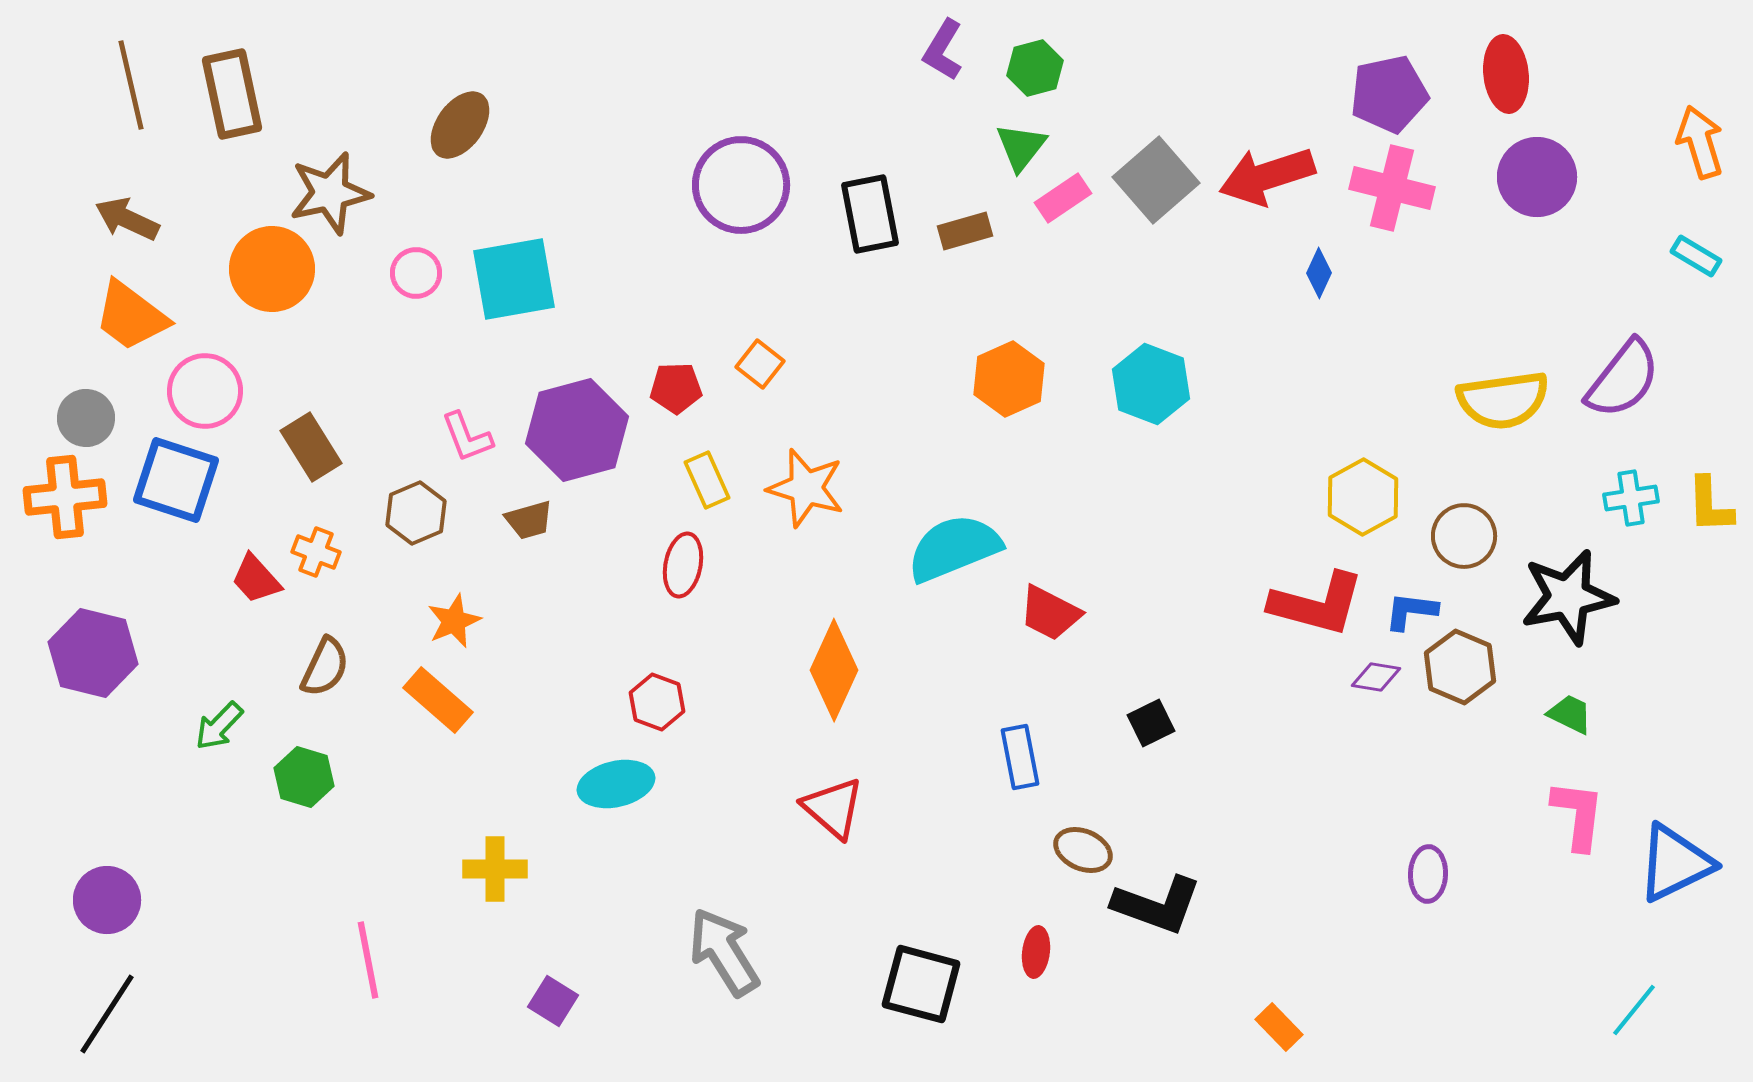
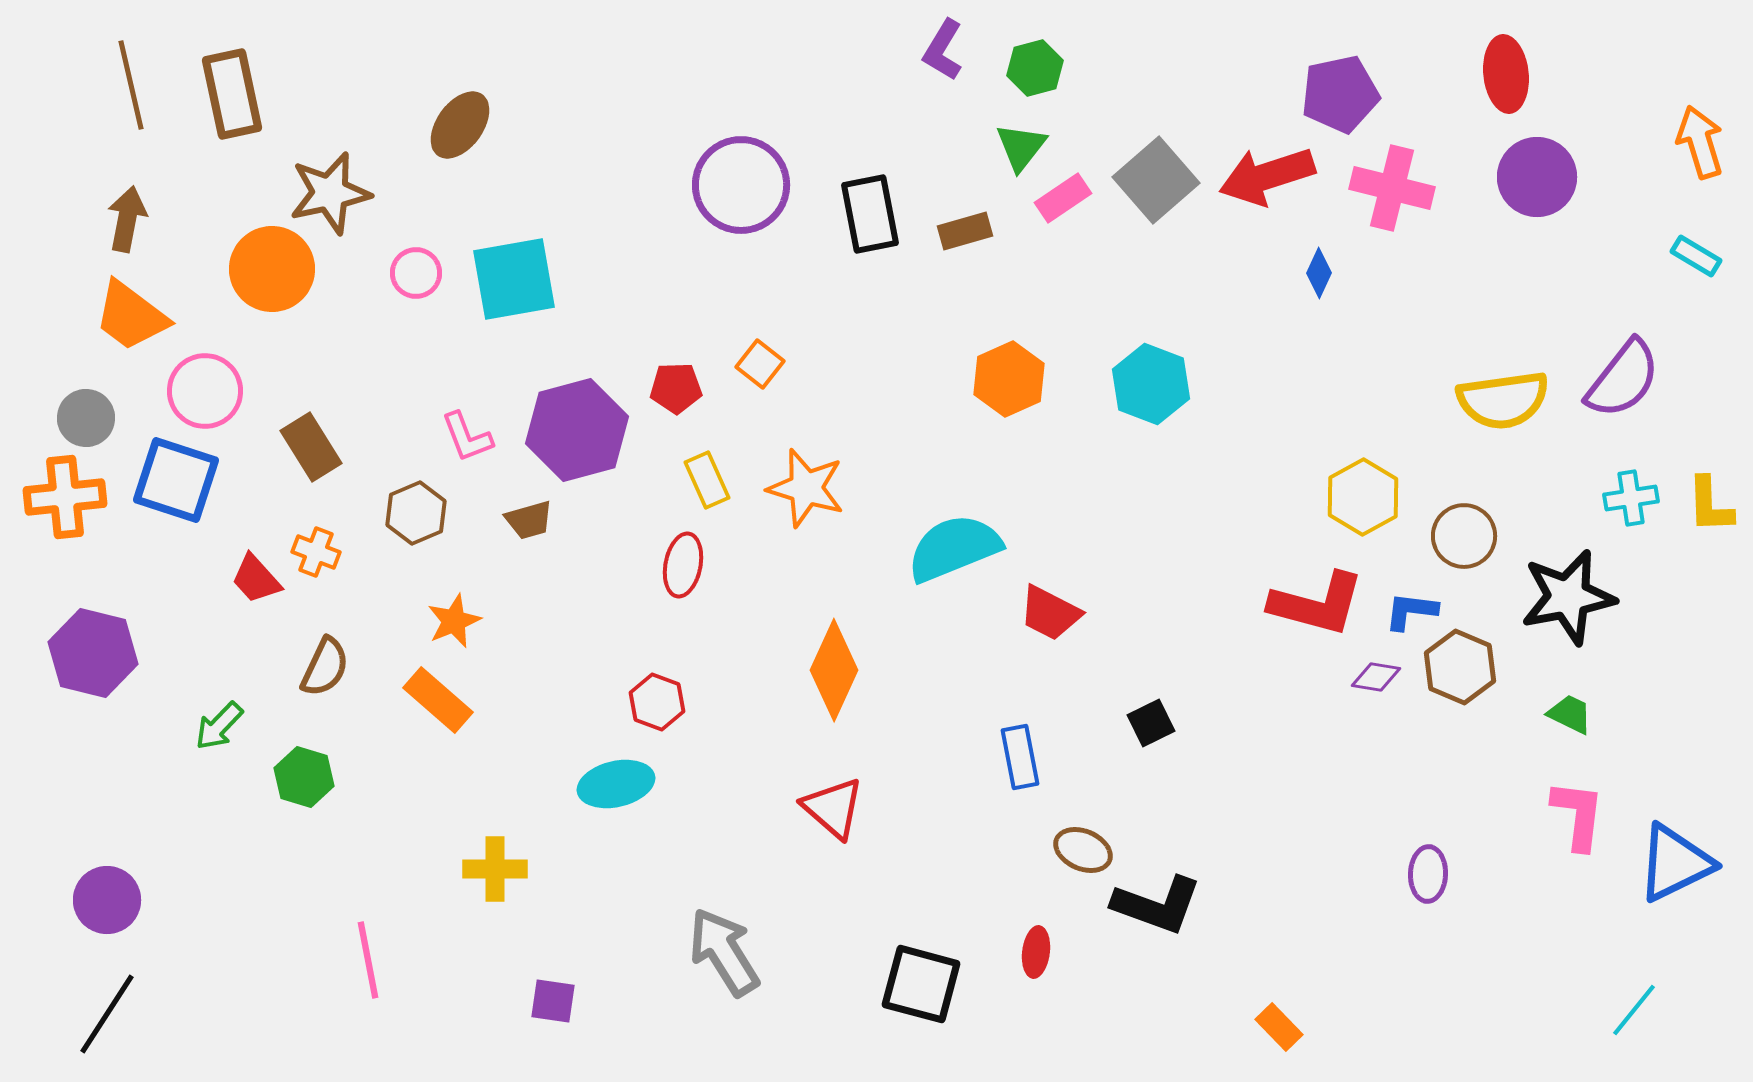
purple pentagon at (1389, 94): moved 49 px left
brown arrow at (127, 219): rotated 76 degrees clockwise
purple square at (553, 1001): rotated 24 degrees counterclockwise
